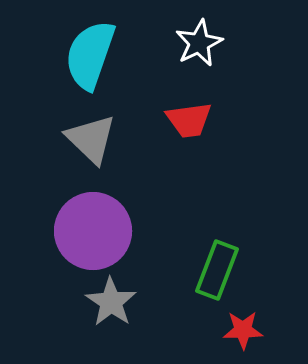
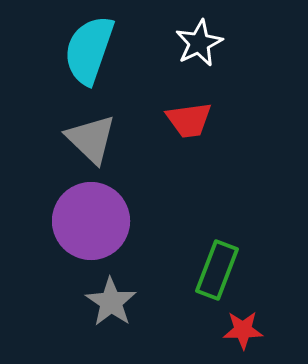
cyan semicircle: moved 1 px left, 5 px up
purple circle: moved 2 px left, 10 px up
